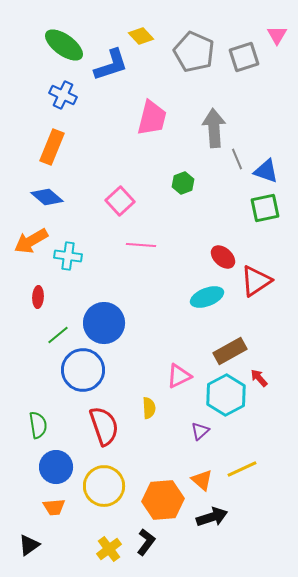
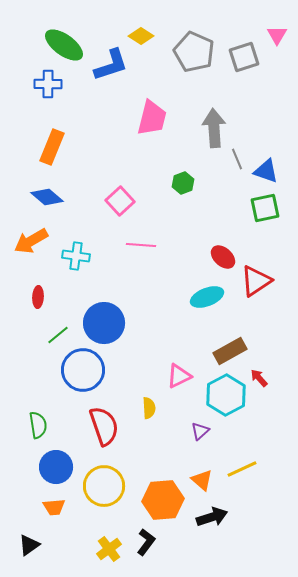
yellow diamond at (141, 36): rotated 15 degrees counterclockwise
blue cross at (63, 95): moved 15 px left, 11 px up; rotated 24 degrees counterclockwise
cyan cross at (68, 256): moved 8 px right
